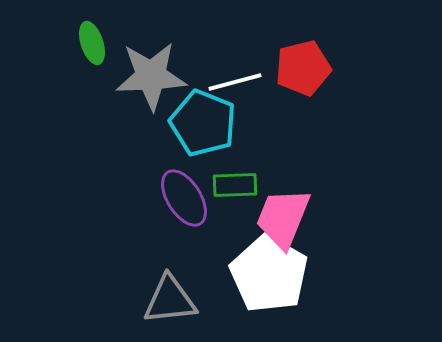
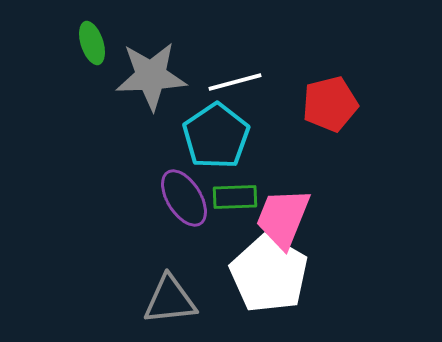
red pentagon: moved 27 px right, 36 px down
cyan pentagon: moved 13 px right, 13 px down; rotated 16 degrees clockwise
green rectangle: moved 12 px down
